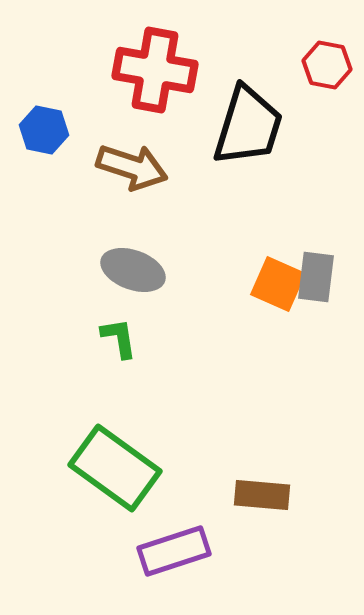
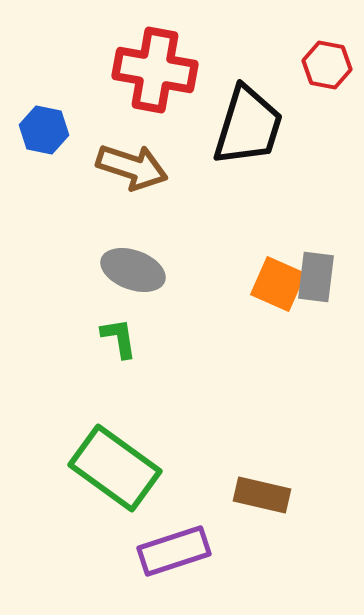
brown rectangle: rotated 8 degrees clockwise
